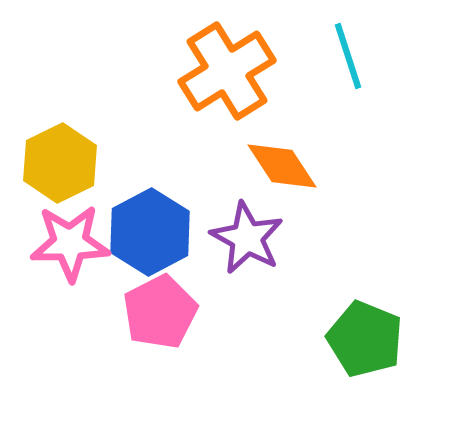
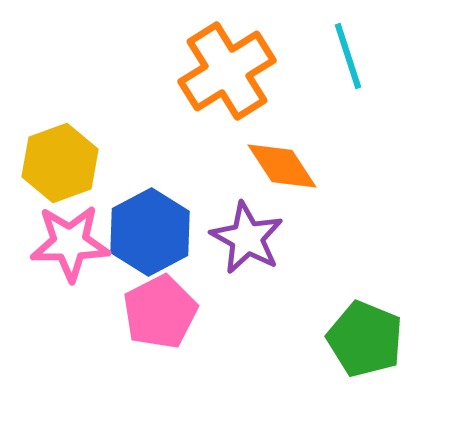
yellow hexagon: rotated 6 degrees clockwise
